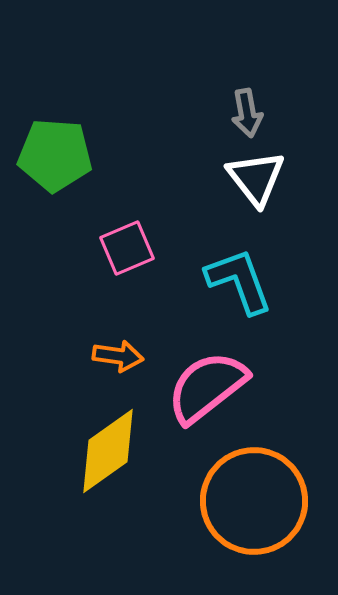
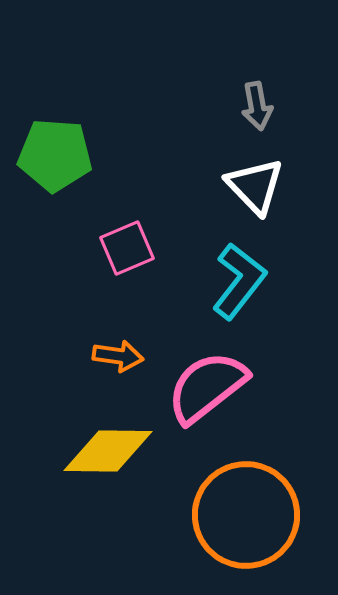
gray arrow: moved 10 px right, 7 px up
white triangle: moved 1 px left, 8 px down; rotated 6 degrees counterclockwise
cyan L-shape: rotated 58 degrees clockwise
yellow diamond: rotated 36 degrees clockwise
orange circle: moved 8 px left, 14 px down
